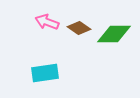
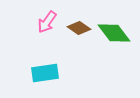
pink arrow: rotated 75 degrees counterclockwise
green diamond: moved 1 px up; rotated 52 degrees clockwise
